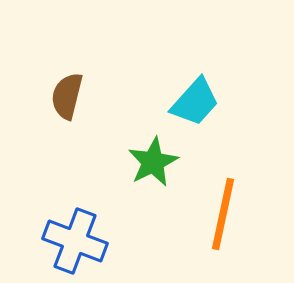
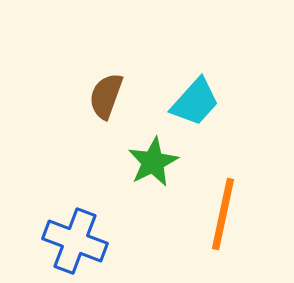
brown semicircle: moved 39 px right; rotated 6 degrees clockwise
